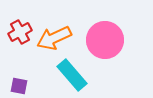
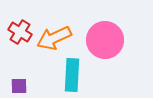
red cross: rotated 30 degrees counterclockwise
cyan rectangle: rotated 44 degrees clockwise
purple square: rotated 12 degrees counterclockwise
